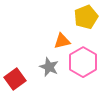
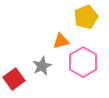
orange triangle: moved 1 px left
gray star: moved 7 px left, 1 px up; rotated 24 degrees clockwise
red square: moved 1 px left
